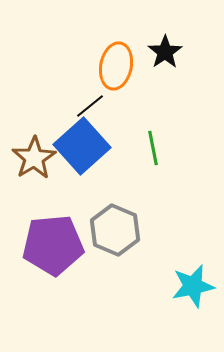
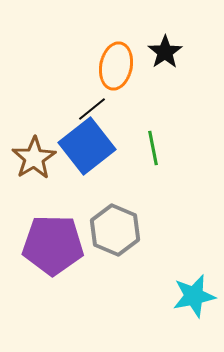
black line: moved 2 px right, 3 px down
blue square: moved 5 px right; rotated 4 degrees clockwise
purple pentagon: rotated 6 degrees clockwise
cyan star: moved 1 px right, 10 px down
